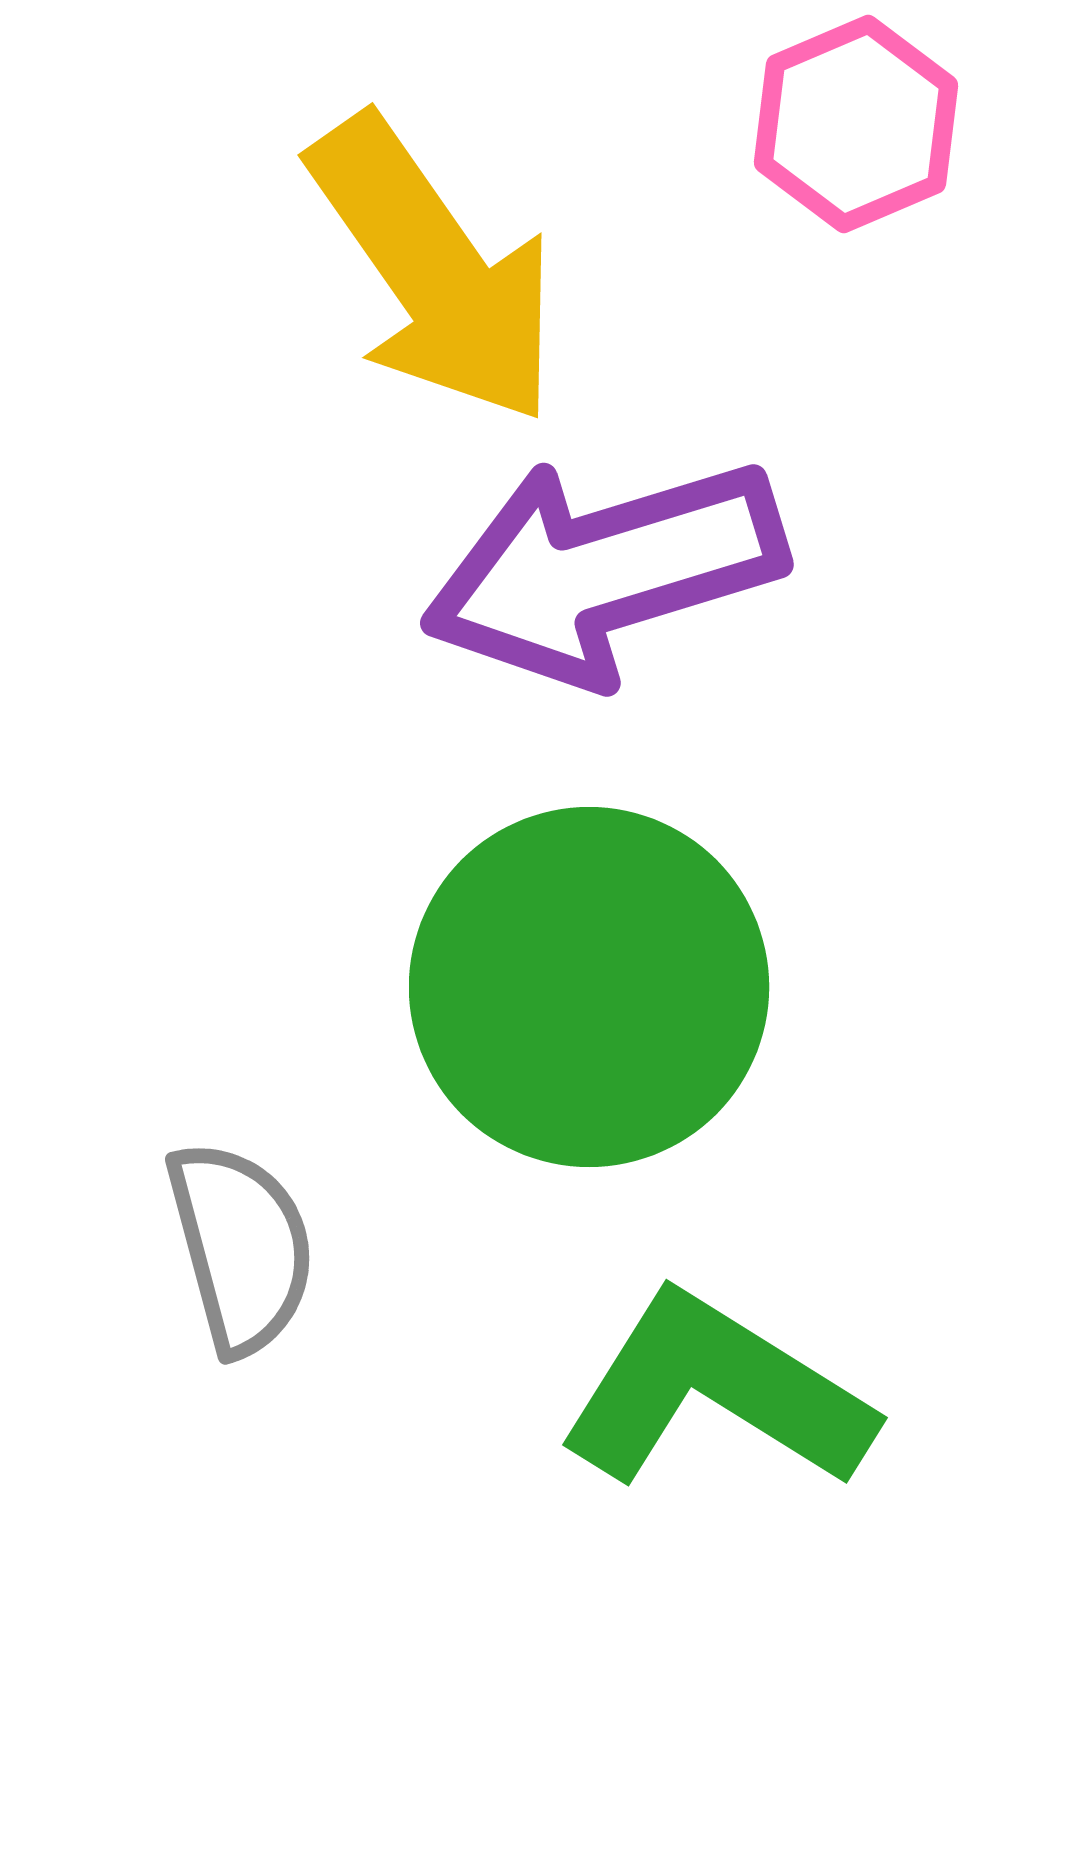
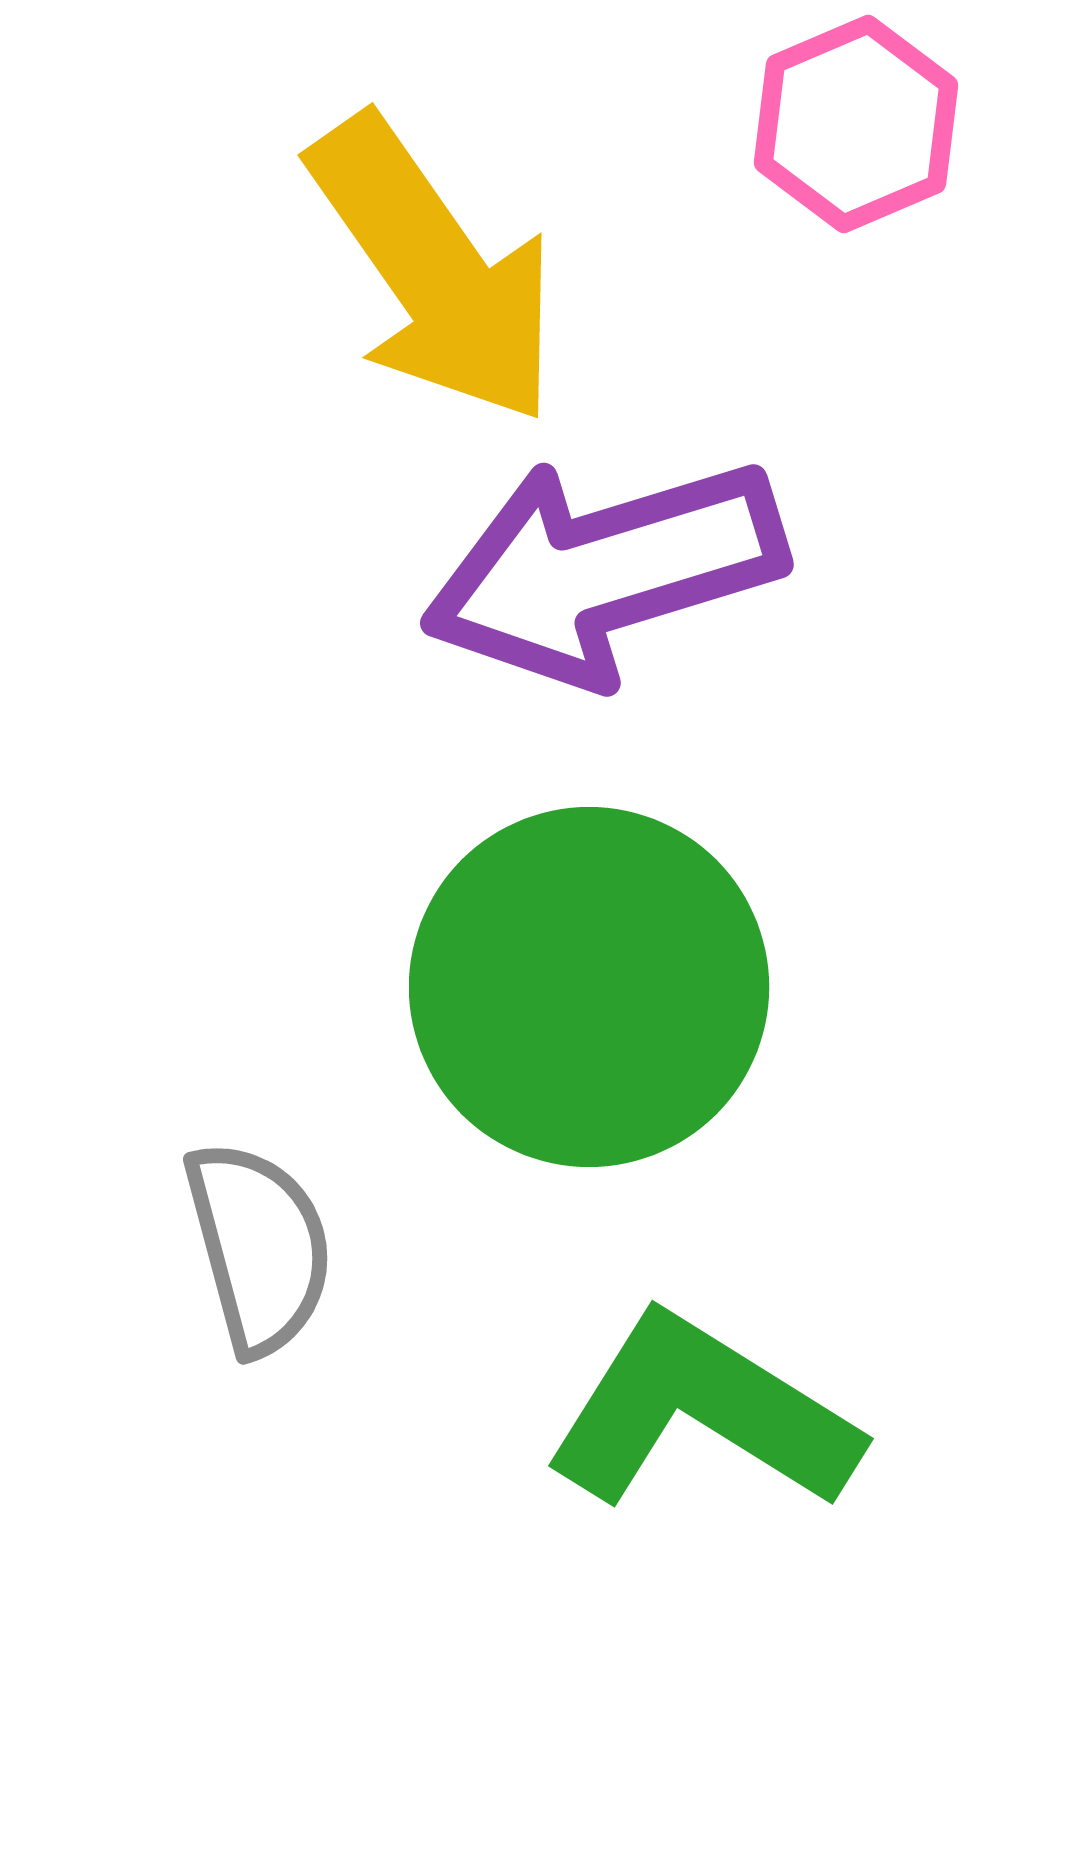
gray semicircle: moved 18 px right
green L-shape: moved 14 px left, 21 px down
